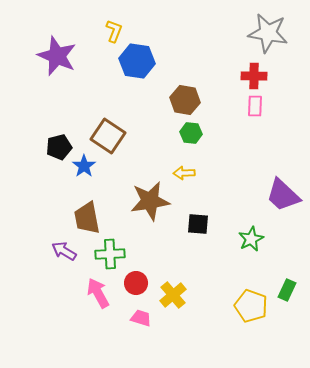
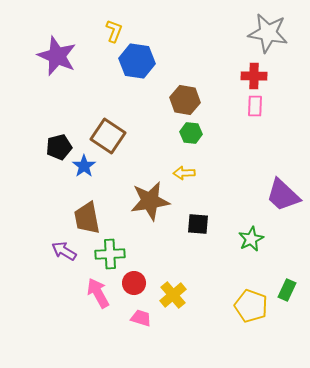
red circle: moved 2 px left
